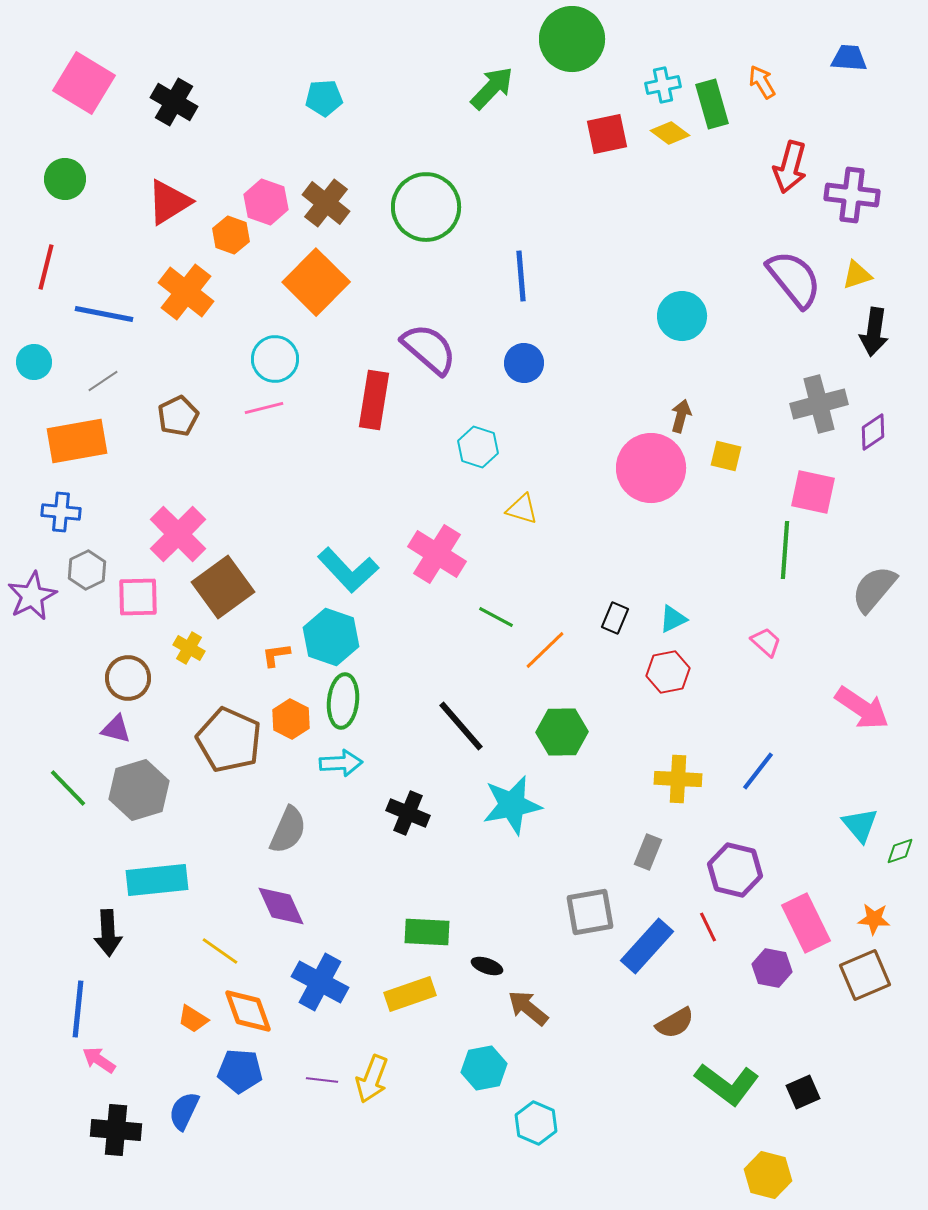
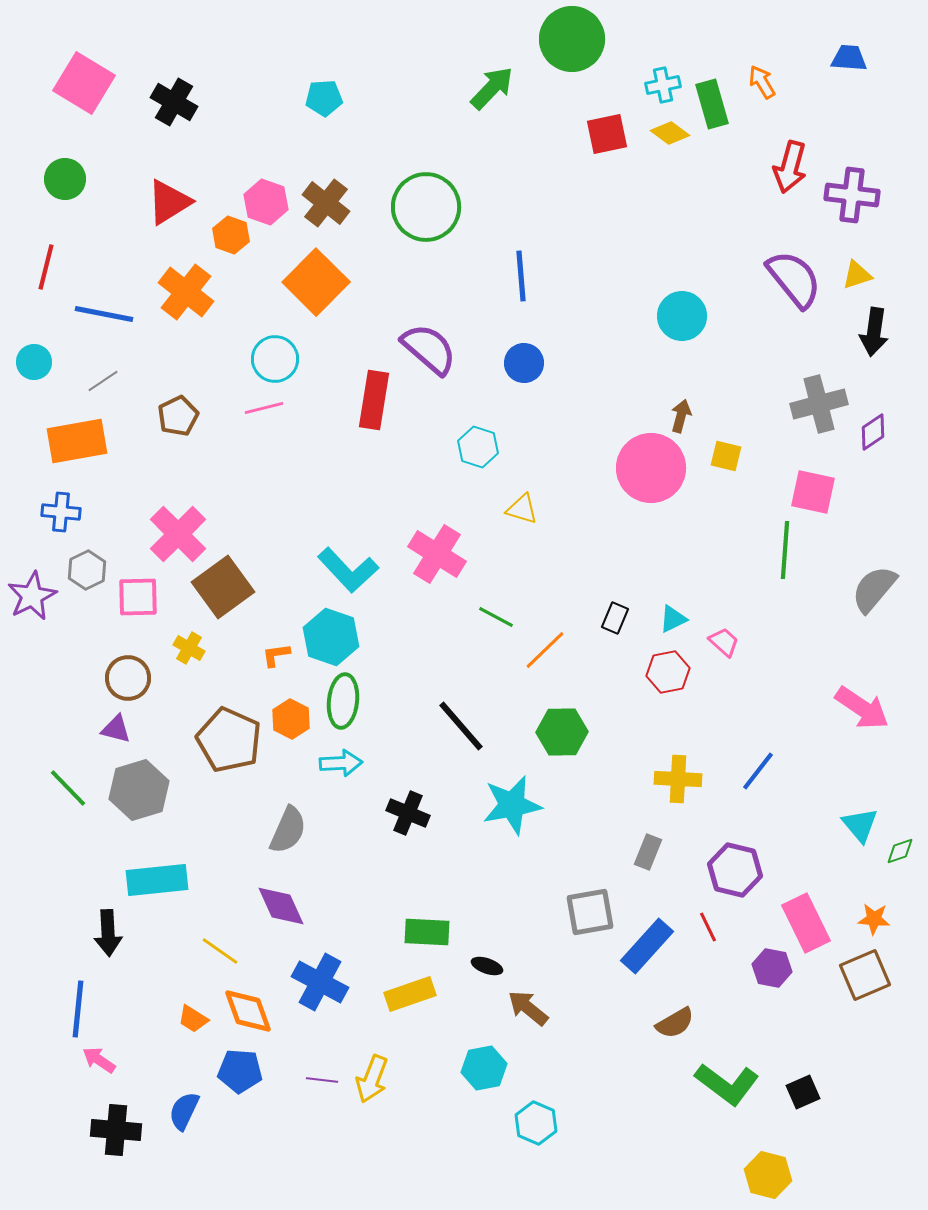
pink trapezoid at (766, 642): moved 42 px left
